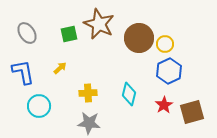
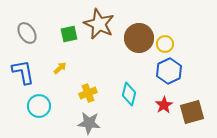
yellow cross: rotated 18 degrees counterclockwise
